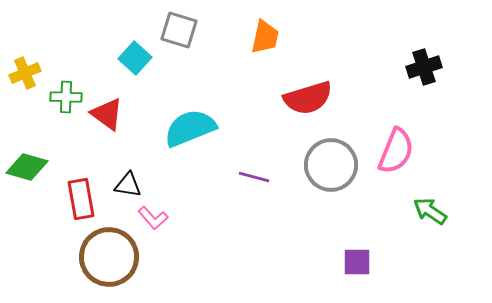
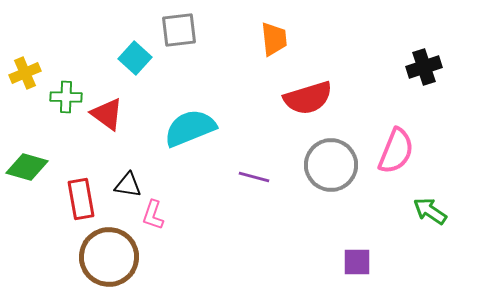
gray square: rotated 24 degrees counterclockwise
orange trapezoid: moved 9 px right, 2 px down; rotated 18 degrees counterclockwise
pink L-shape: moved 3 px up; rotated 60 degrees clockwise
